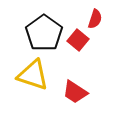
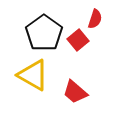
red square: rotated 10 degrees clockwise
yellow triangle: rotated 12 degrees clockwise
red trapezoid: rotated 8 degrees clockwise
